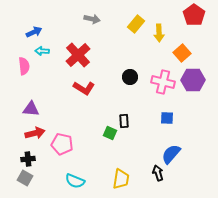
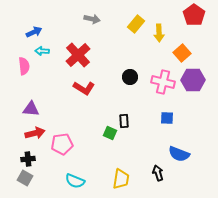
pink pentagon: rotated 20 degrees counterclockwise
blue semicircle: moved 8 px right; rotated 110 degrees counterclockwise
